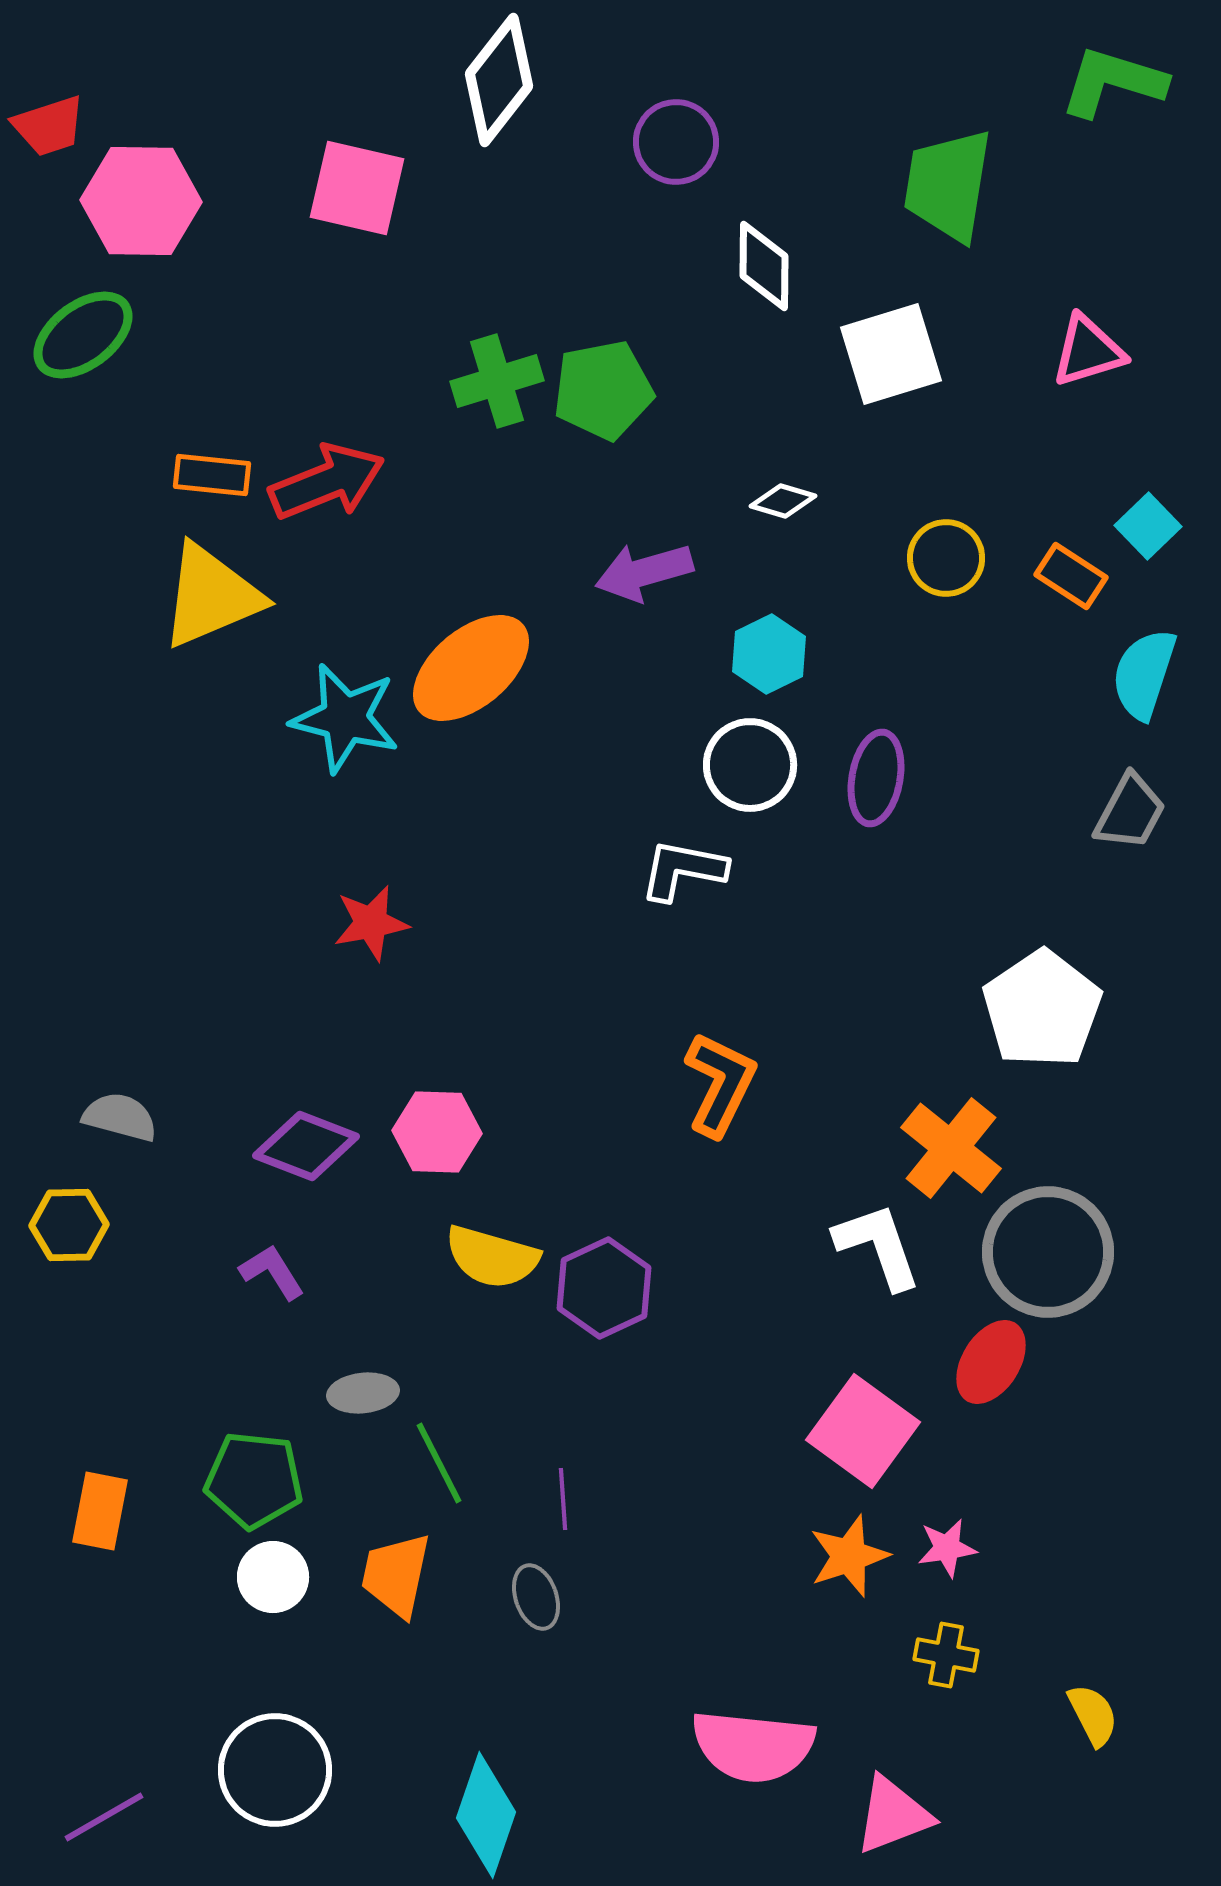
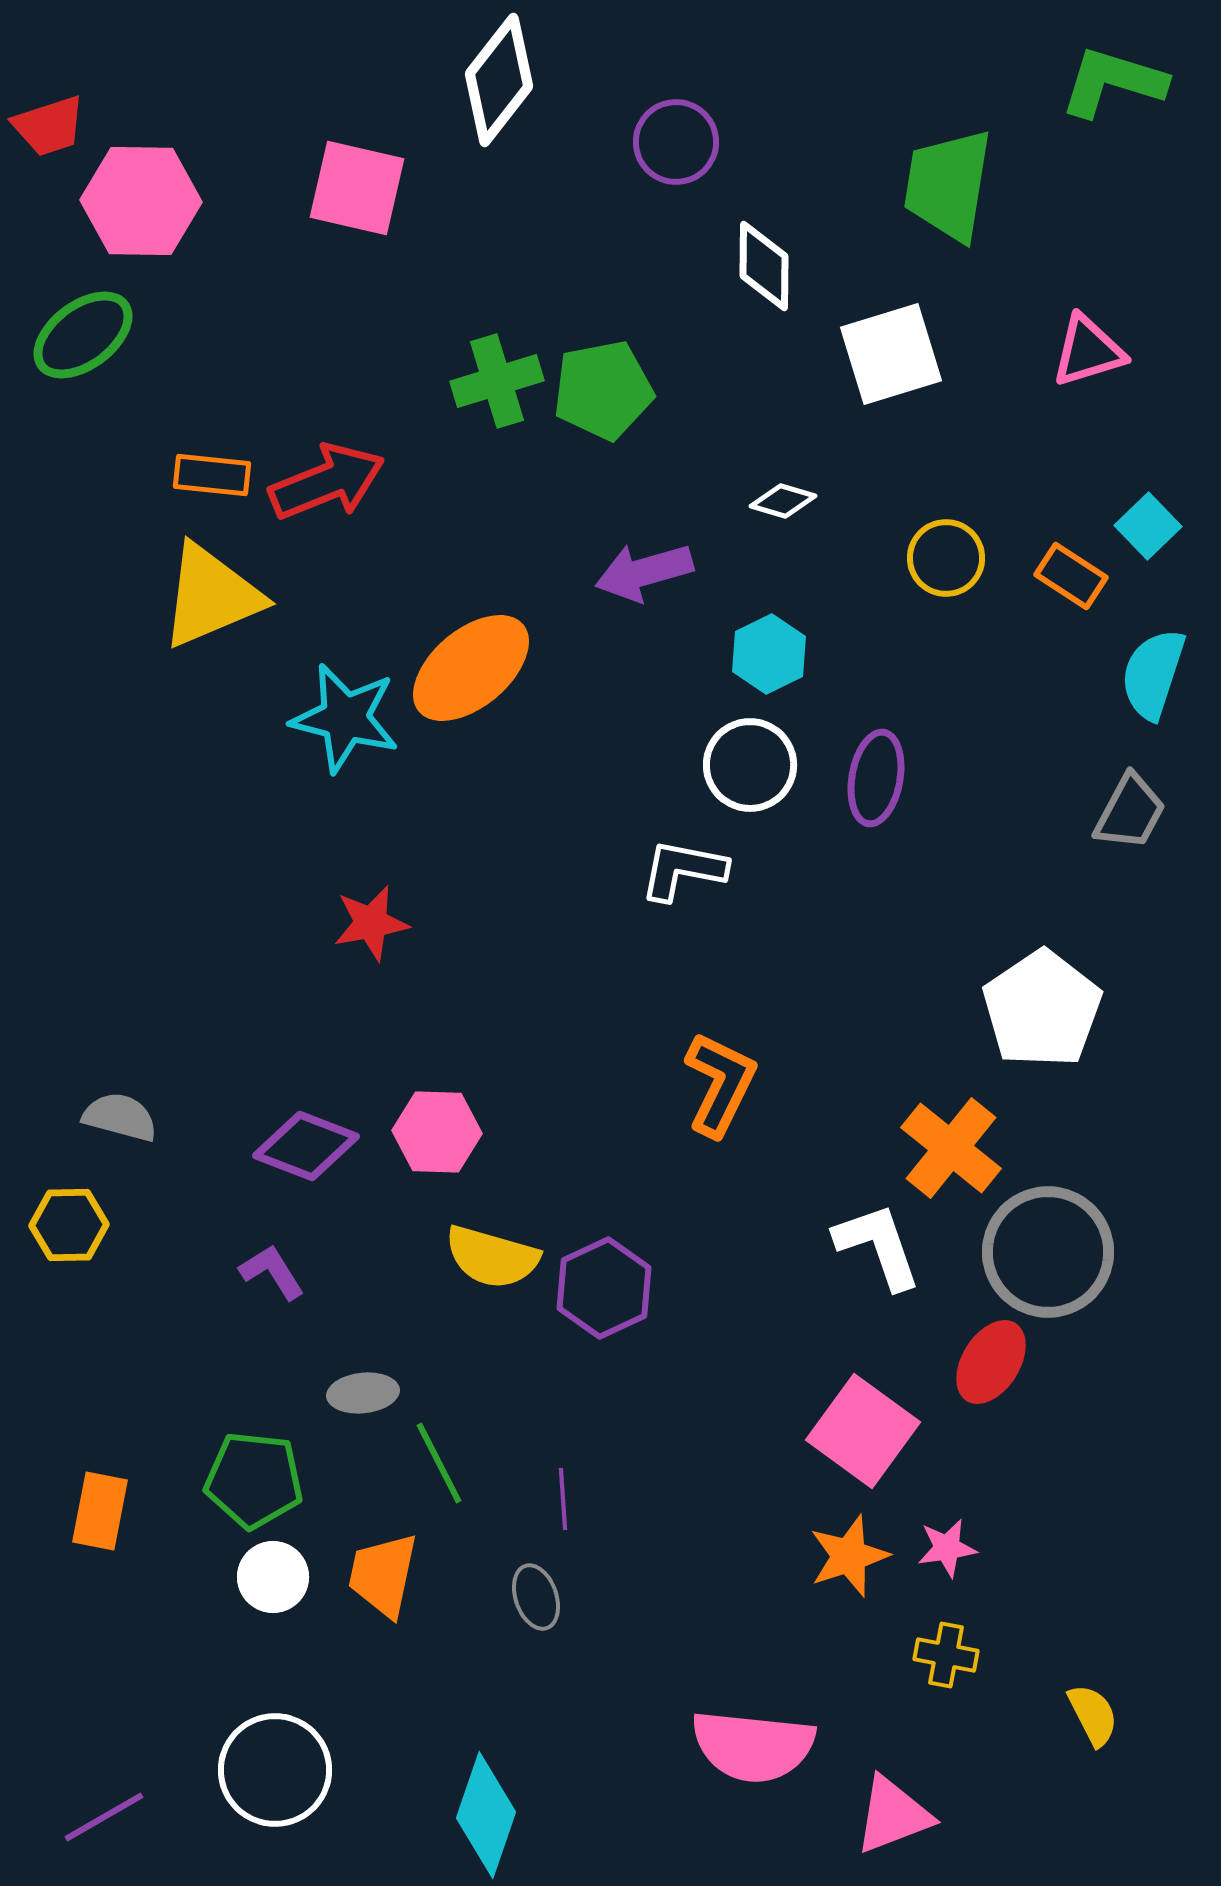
cyan semicircle at (1144, 674): moved 9 px right
orange trapezoid at (396, 1575): moved 13 px left
